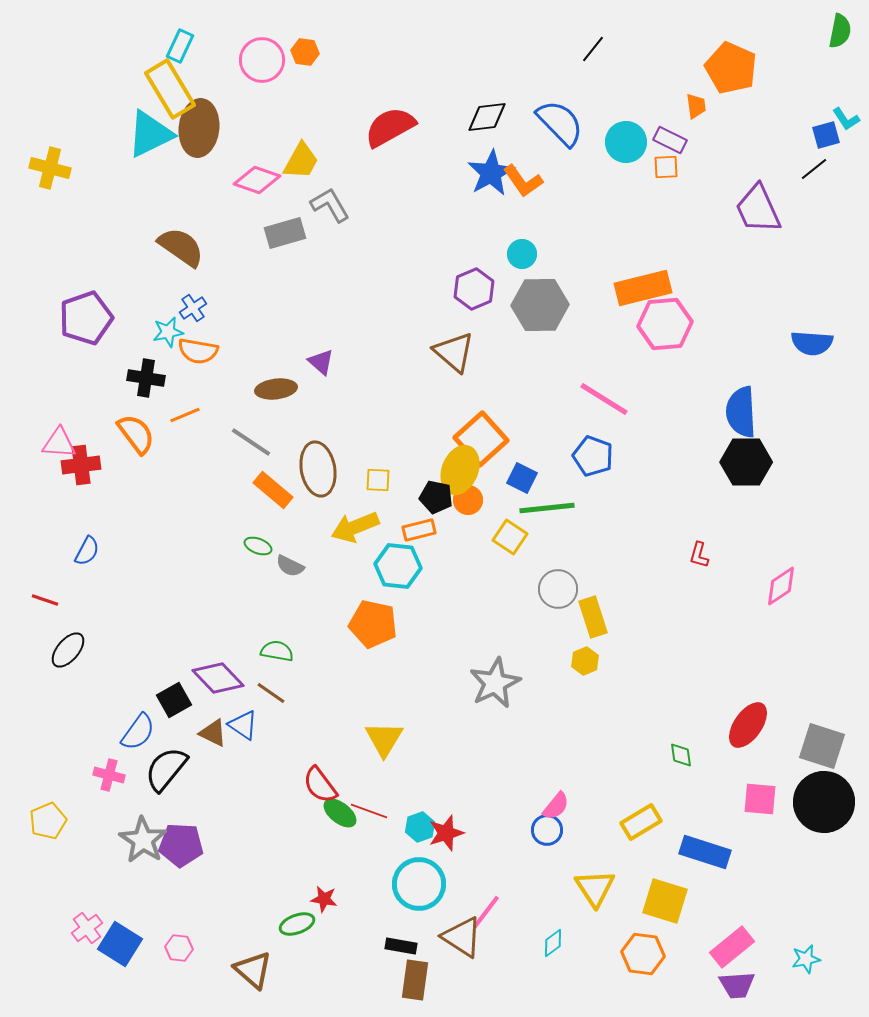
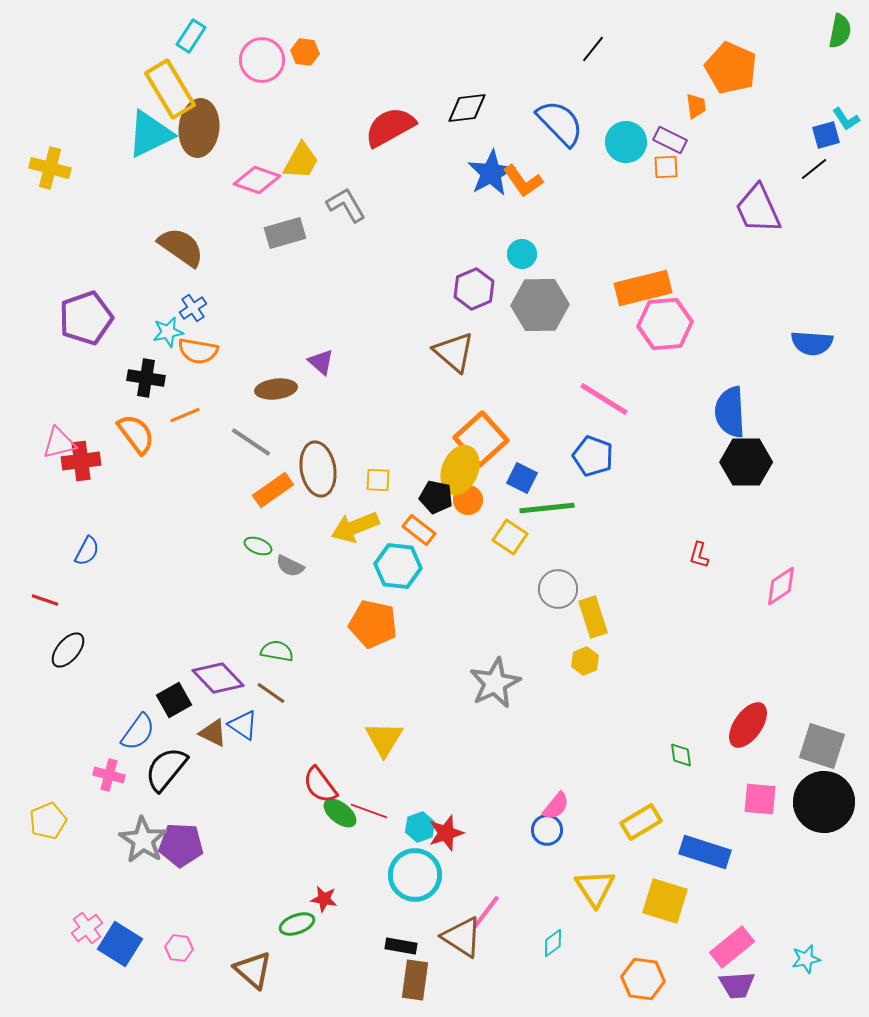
cyan rectangle at (180, 46): moved 11 px right, 10 px up; rotated 8 degrees clockwise
black diamond at (487, 117): moved 20 px left, 9 px up
gray L-shape at (330, 205): moved 16 px right
blue semicircle at (741, 412): moved 11 px left
pink triangle at (59, 443): rotated 18 degrees counterclockwise
red cross at (81, 465): moved 4 px up
orange rectangle at (273, 490): rotated 75 degrees counterclockwise
orange rectangle at (419, 530): rotated 52 degrees clockwise
cyan circle at (419, 884): moved 4 px left, 9 px up
orange hexagon at (643, 954): moved 25 px down
